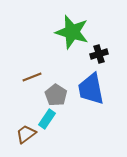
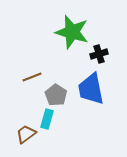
cyan rectangle: rotated 18 degrees counterclockwise
